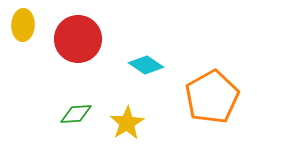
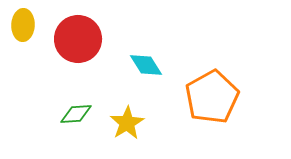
cyan diamond: rotated 24 degrees clockwise
